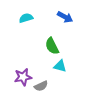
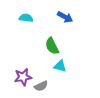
cyan semicircle: rotated 24 degrees clockwise
